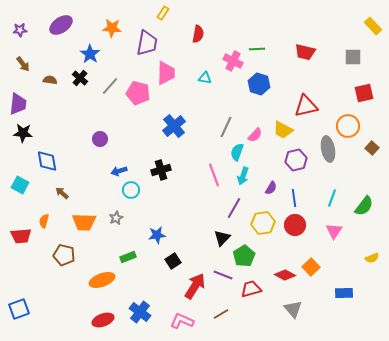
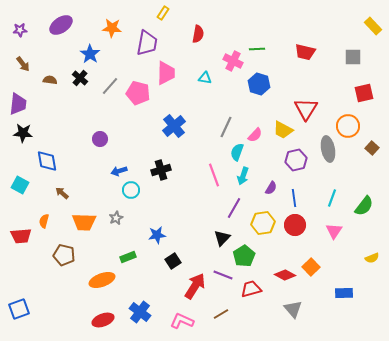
red triangle at (306, 106): moved 3 px down; rotated 45 degrees counterclockwise
